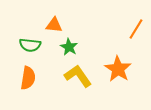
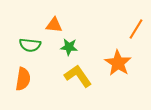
green star: rotated 24 degrees counterclockwise
orange star: moved 6 px up
orange semicircle: moved 5 px left, 1 px down
